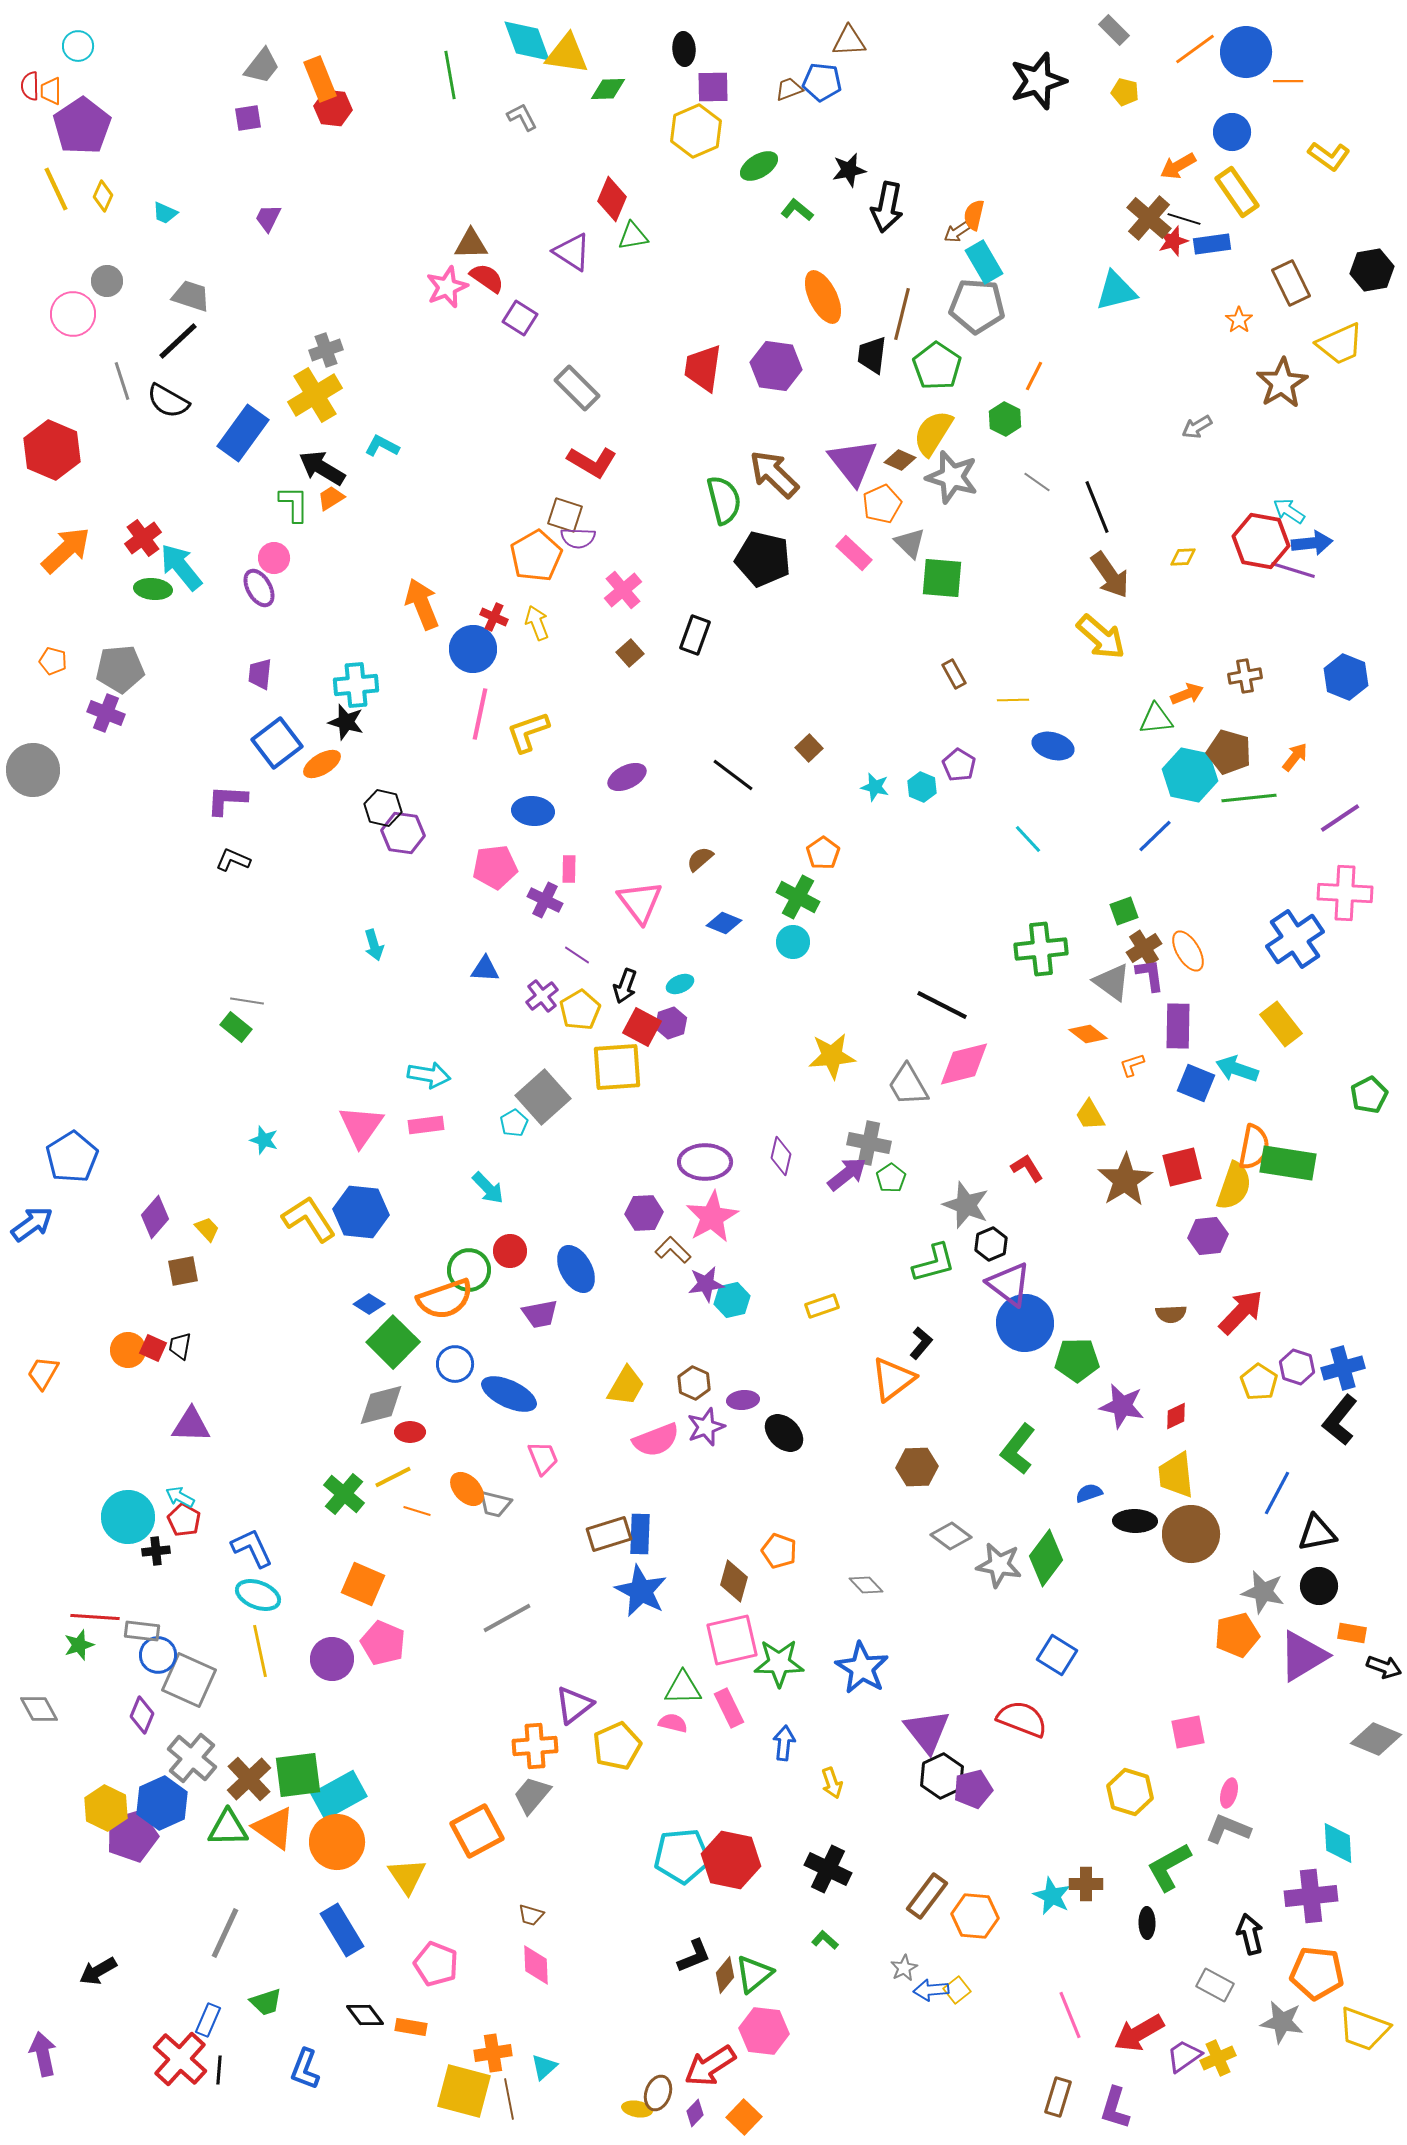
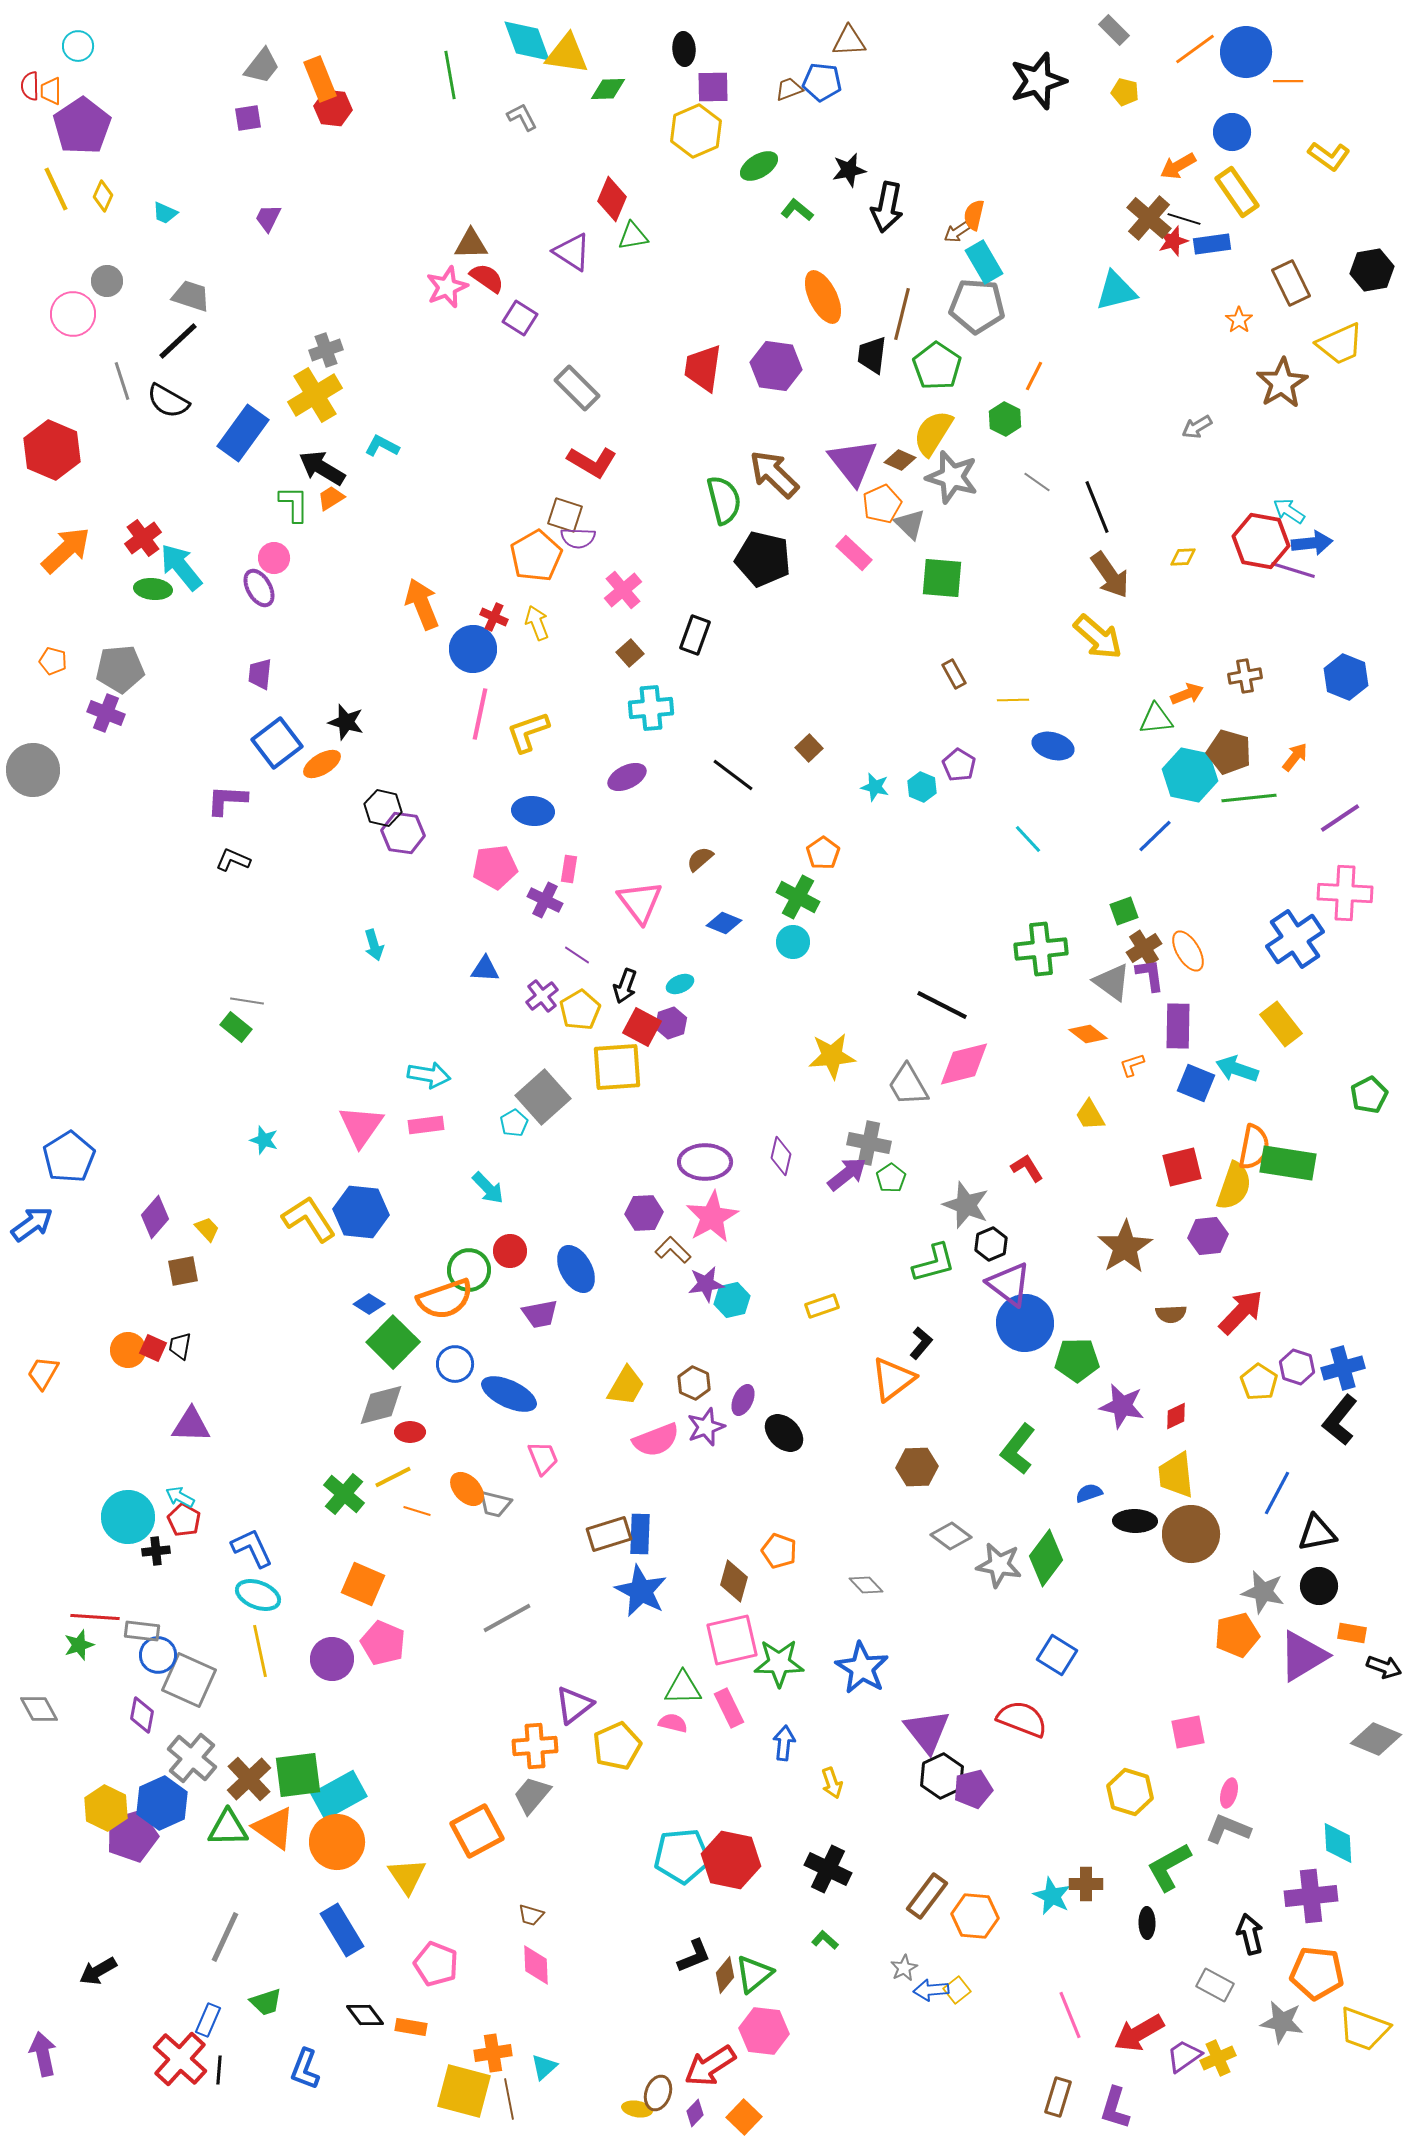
gray triangle at (910, 543): moved 19 px up
yellow arrow at (1101, 637): moved 3 px left
cyan cross at (356, 685): moved 295 px right, 23 px down
pink rectangle at (569, 869): rotated 8 degrees clockwise
blue pentagon at (72, 1157): moved 3 px left
brown star at (1125, 1180): moved 67 px down
purple ellipse at (743, 1400): rotated 60 degrees counterclockwise
purple diamond at (142, 1715): rotated 12 degrees counterclockwise
gray line at (225, 1933): moved 4 px down
